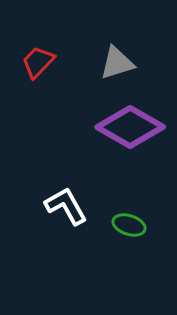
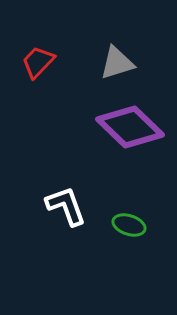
purple diamond: rotated 14 degrees clockwise
white L-shape: rotated 9 degrees clockwise
